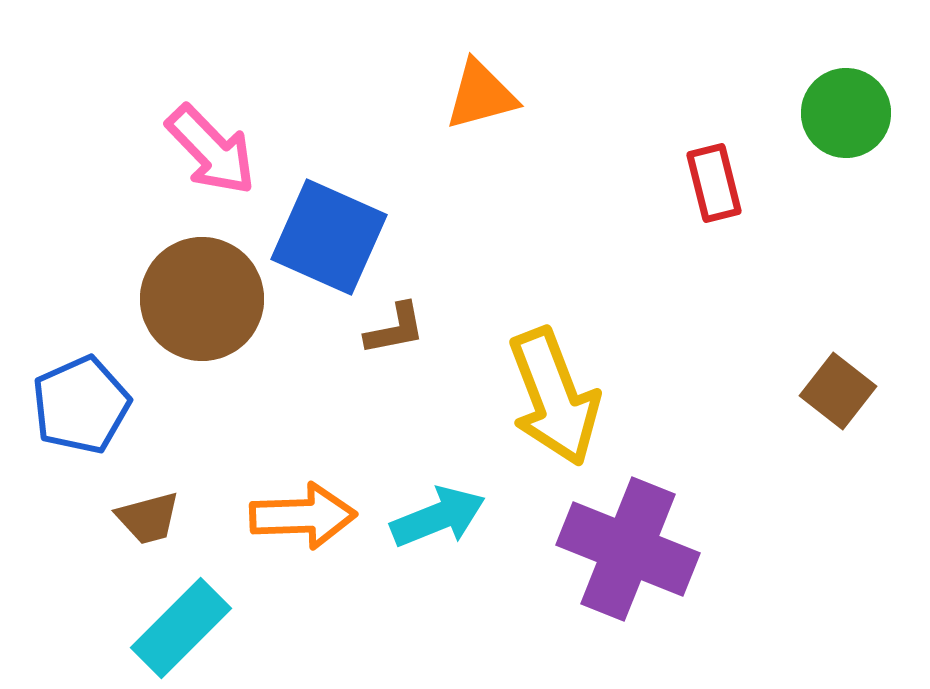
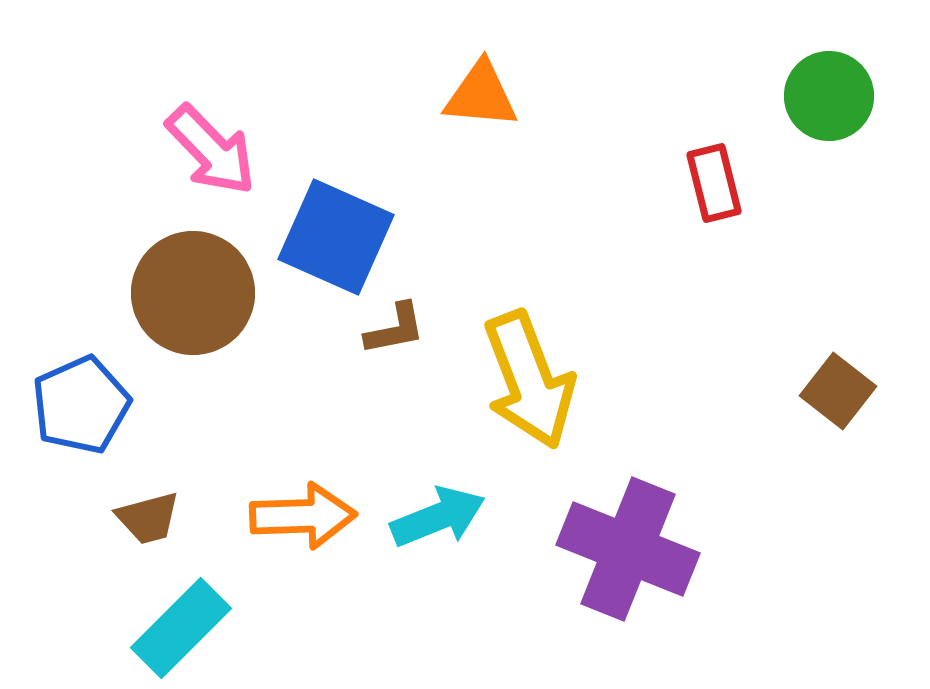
orange triangle: rotated 20 degrees clockwise
green circle: moved 17 px left, 17 px up
blue square: moved 7 px right
brown circle: moved 9 px left, 6 px up
yellow arrow: moved 25 px left, 17 px up
